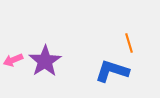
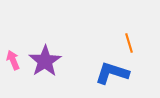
pink arrow: rotated 90 degrees clockwise
blue L-shape: moved 2 px down
